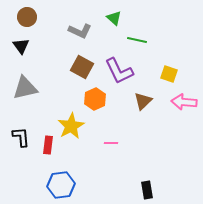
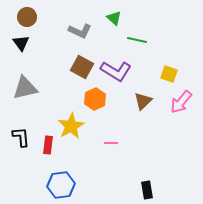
black triangle: moved 3 px up
purple L-shape: moved 3 px left; rotated 32 degrees counterclockwise
pink arrow: moved 3 px left; rotated 55 degrees counterclockwise
